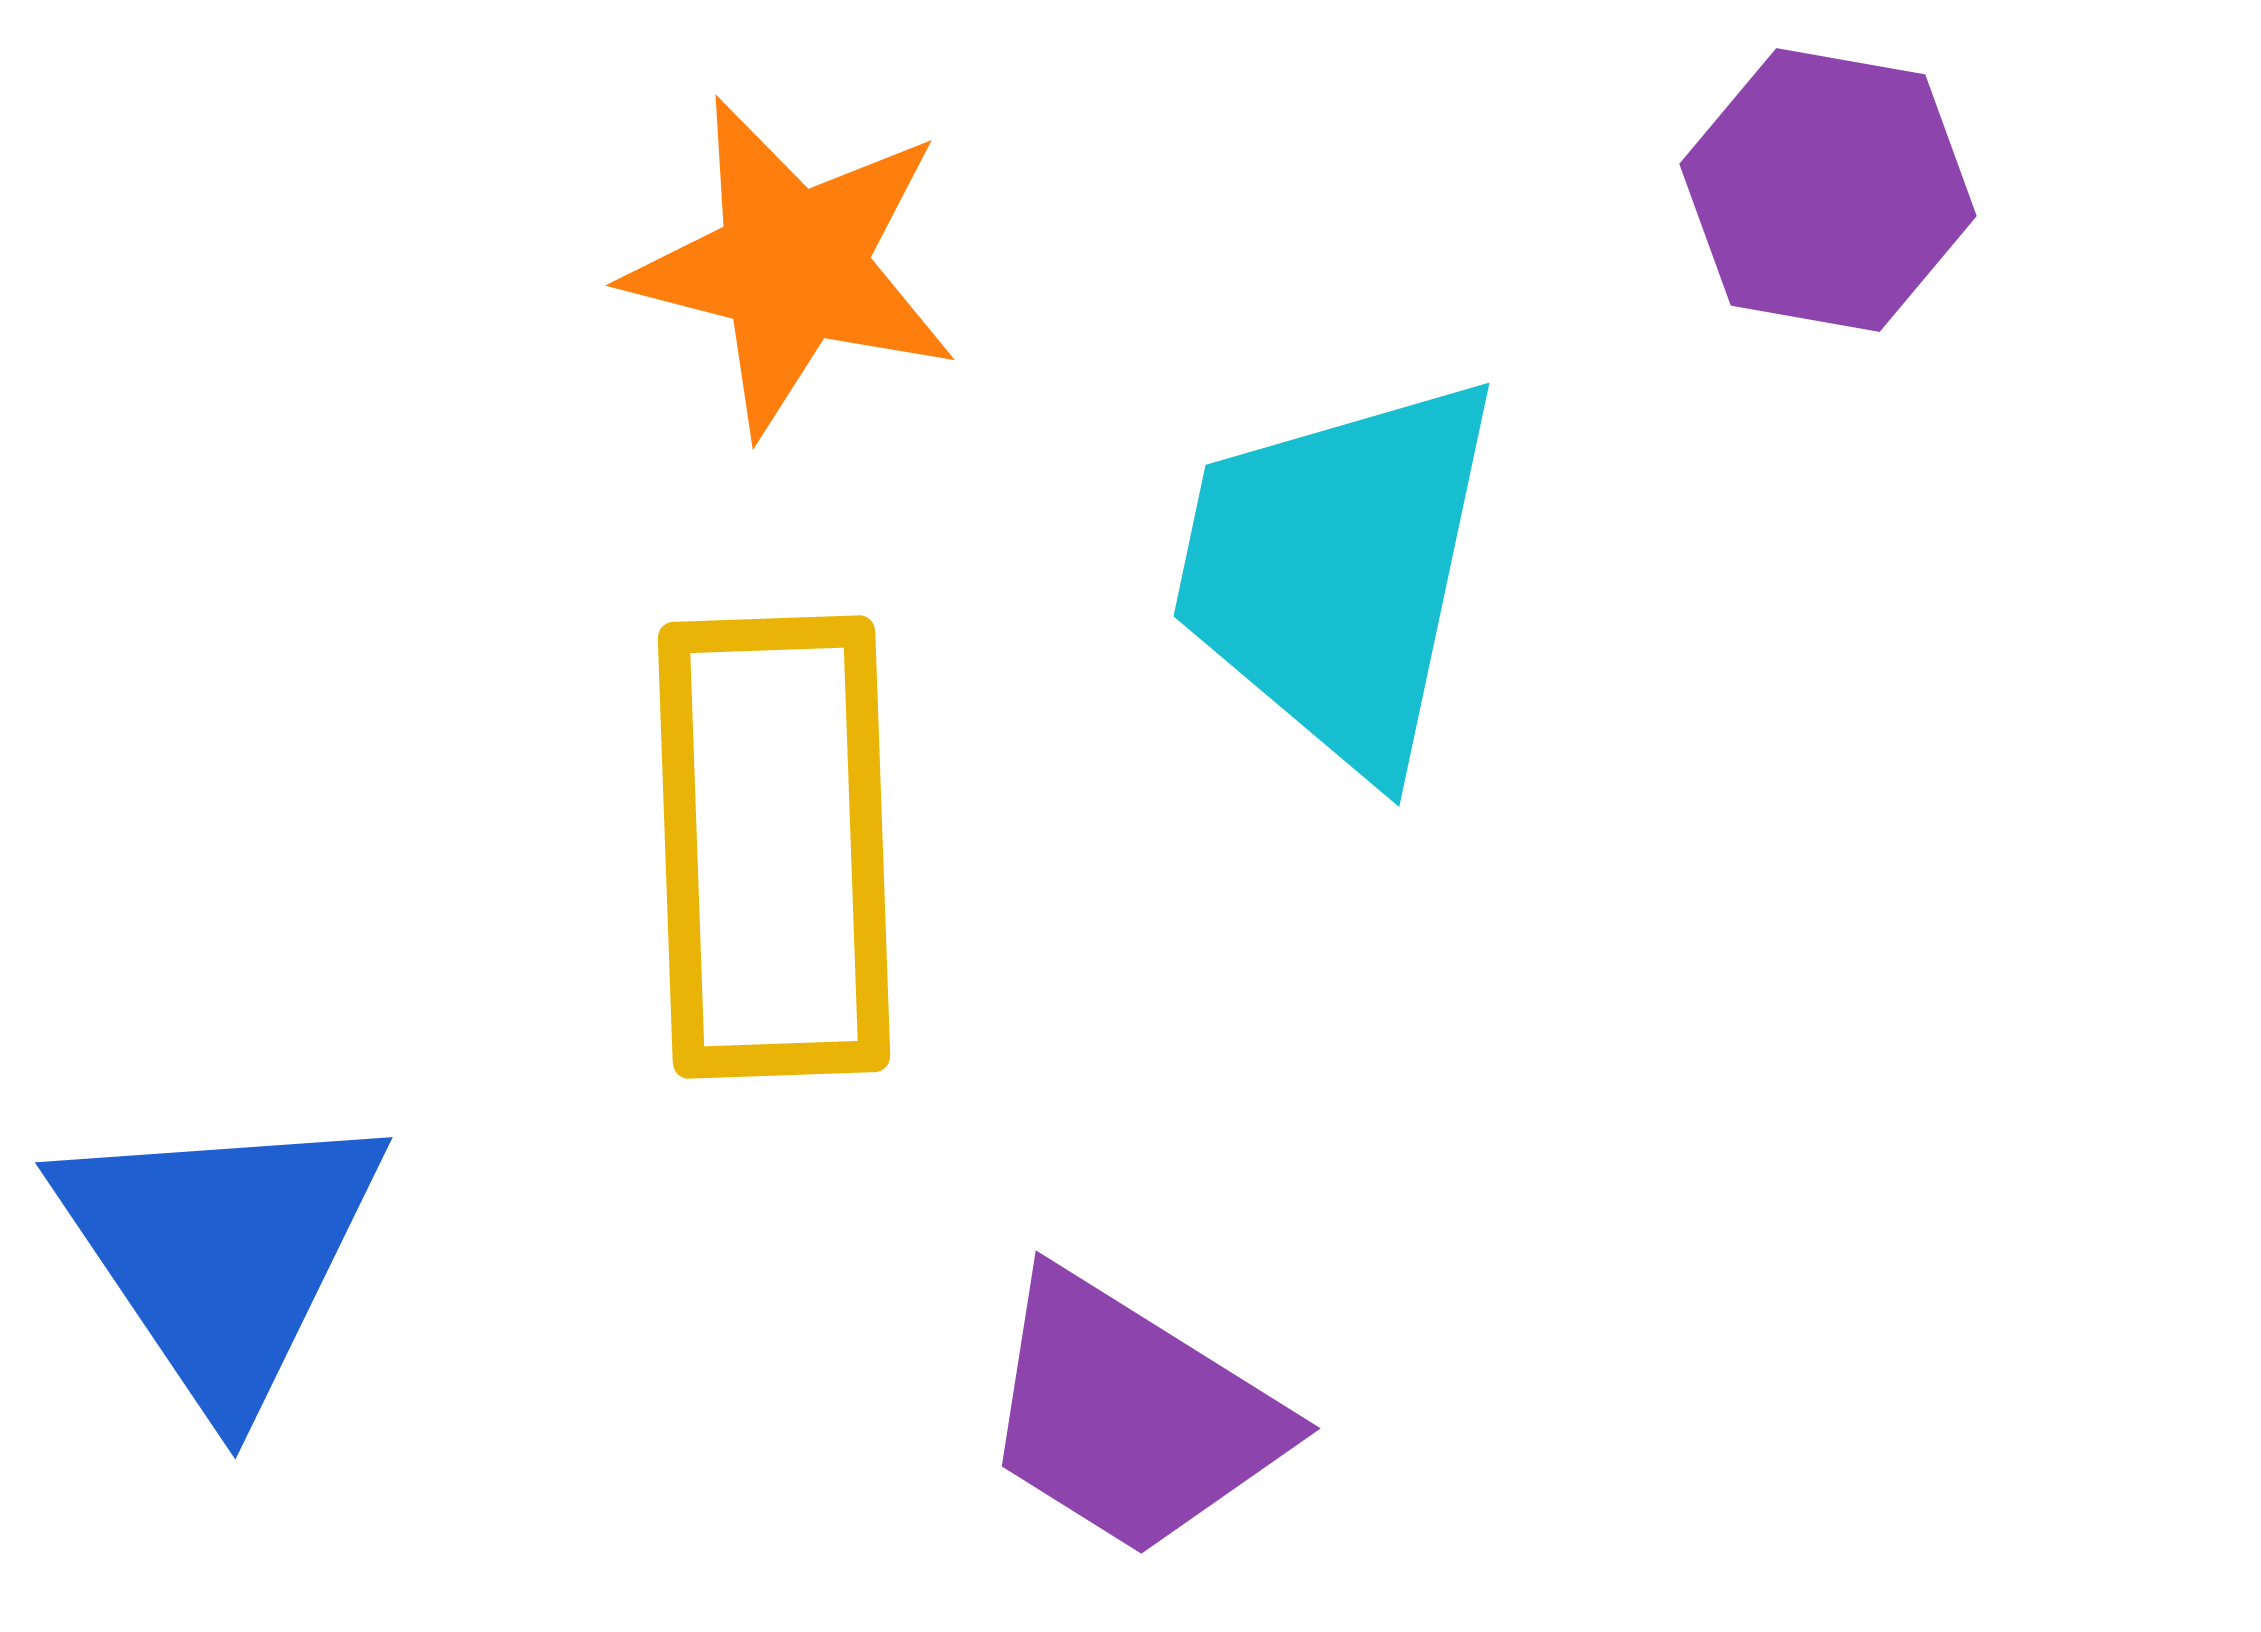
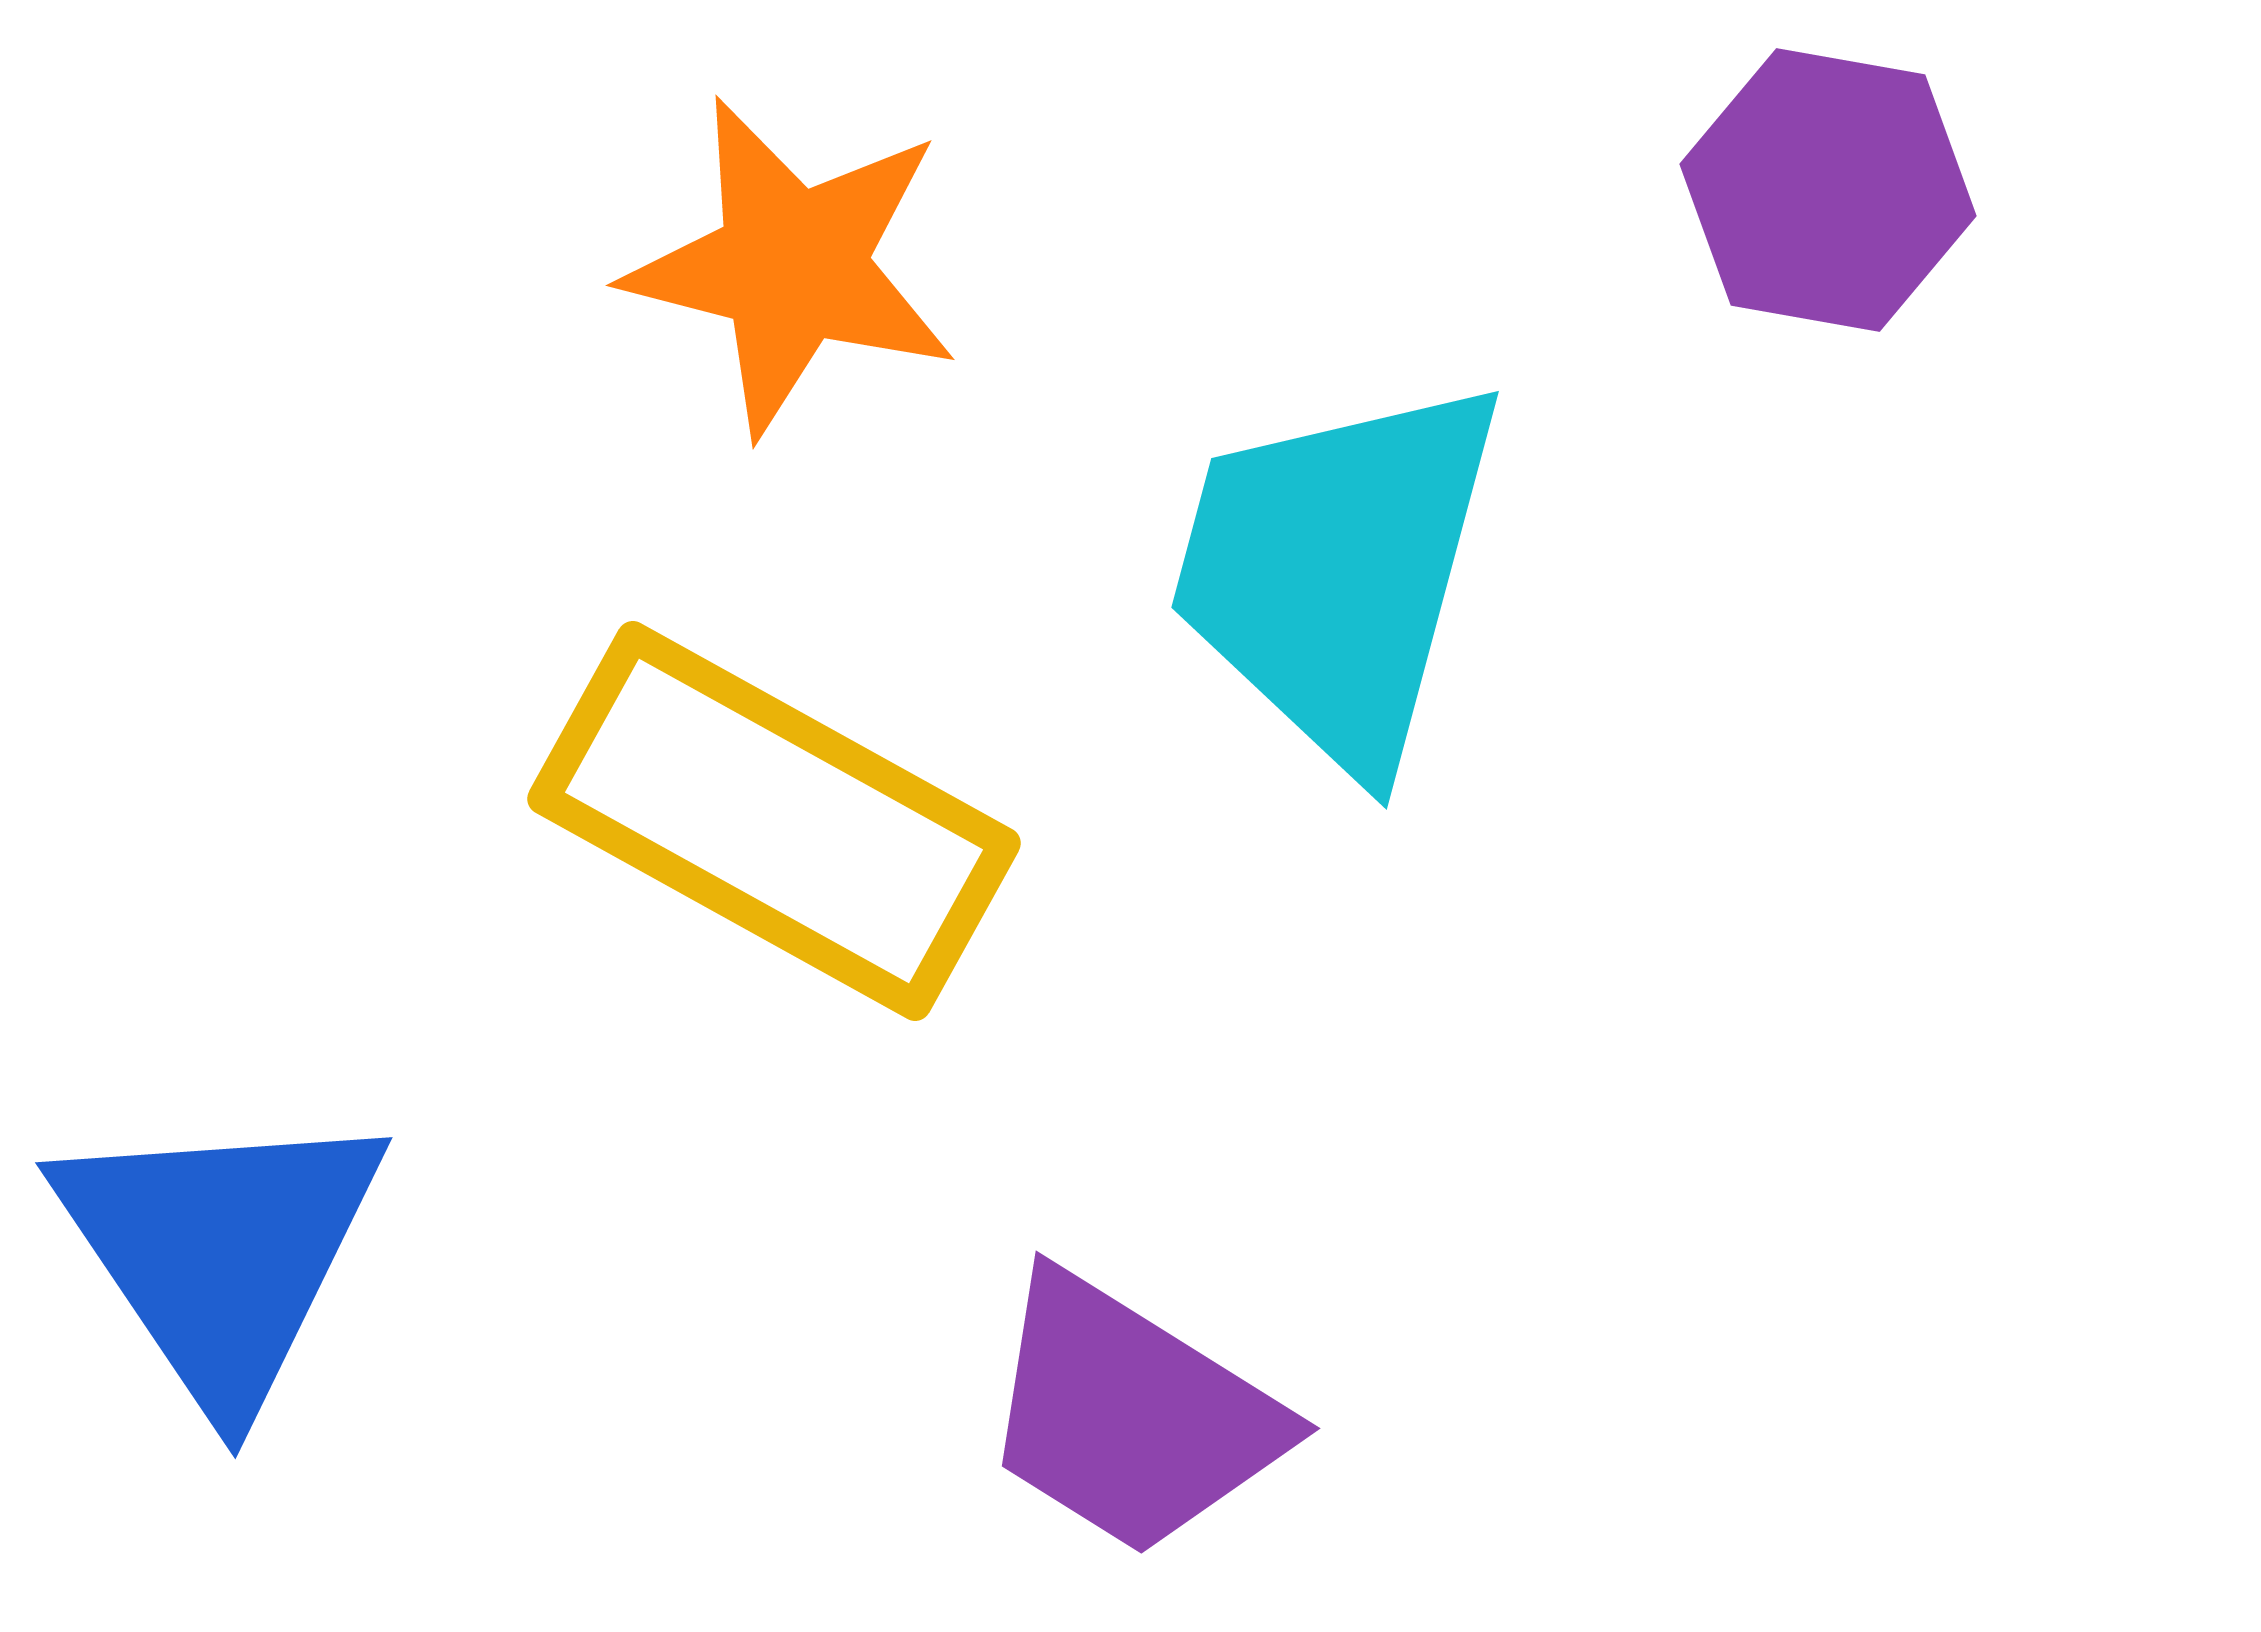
cyan trapezoid: rotated 3 degrees clockwise
yellow rectangle: moved 26 px up; rotated 59 degrees counterclockwise
